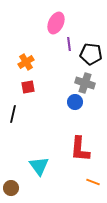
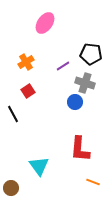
pink ellipse: moved 11 px left; rotated 10 degrees clockwise
purple line: moved 6 px left, 22 px down; rotated 64 degrees clockwise
red square: moved 4 px down; rotated 24 degrees counterclockwise
black line: rotated 42 degrees counterclockwise
